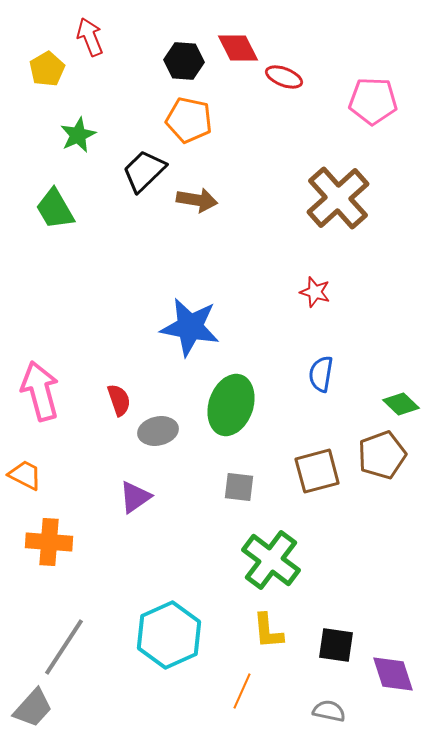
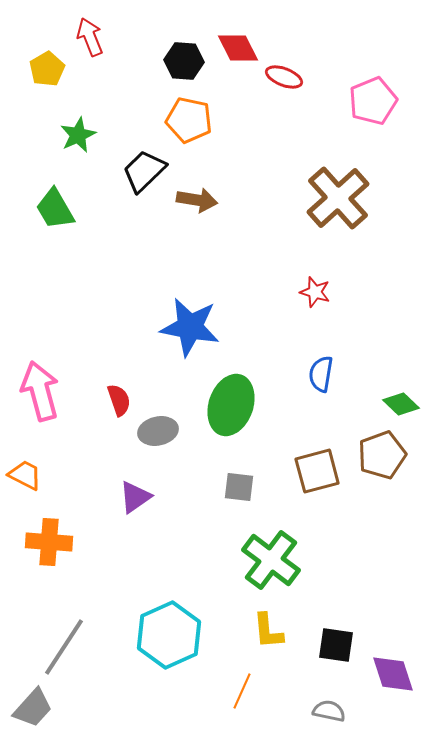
pink pentagon: rotated 24 degrees counterclockwise
